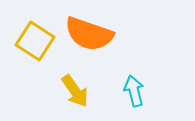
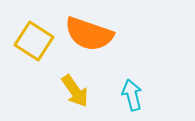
yellow square: moved 1 px left
cyan arrow: moved 2 px left, 4 px down
